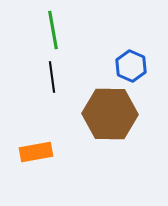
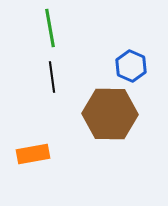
green line: moved 3 px left, 2 px up
orange rectangle: moved 3 px left, 2 px down
